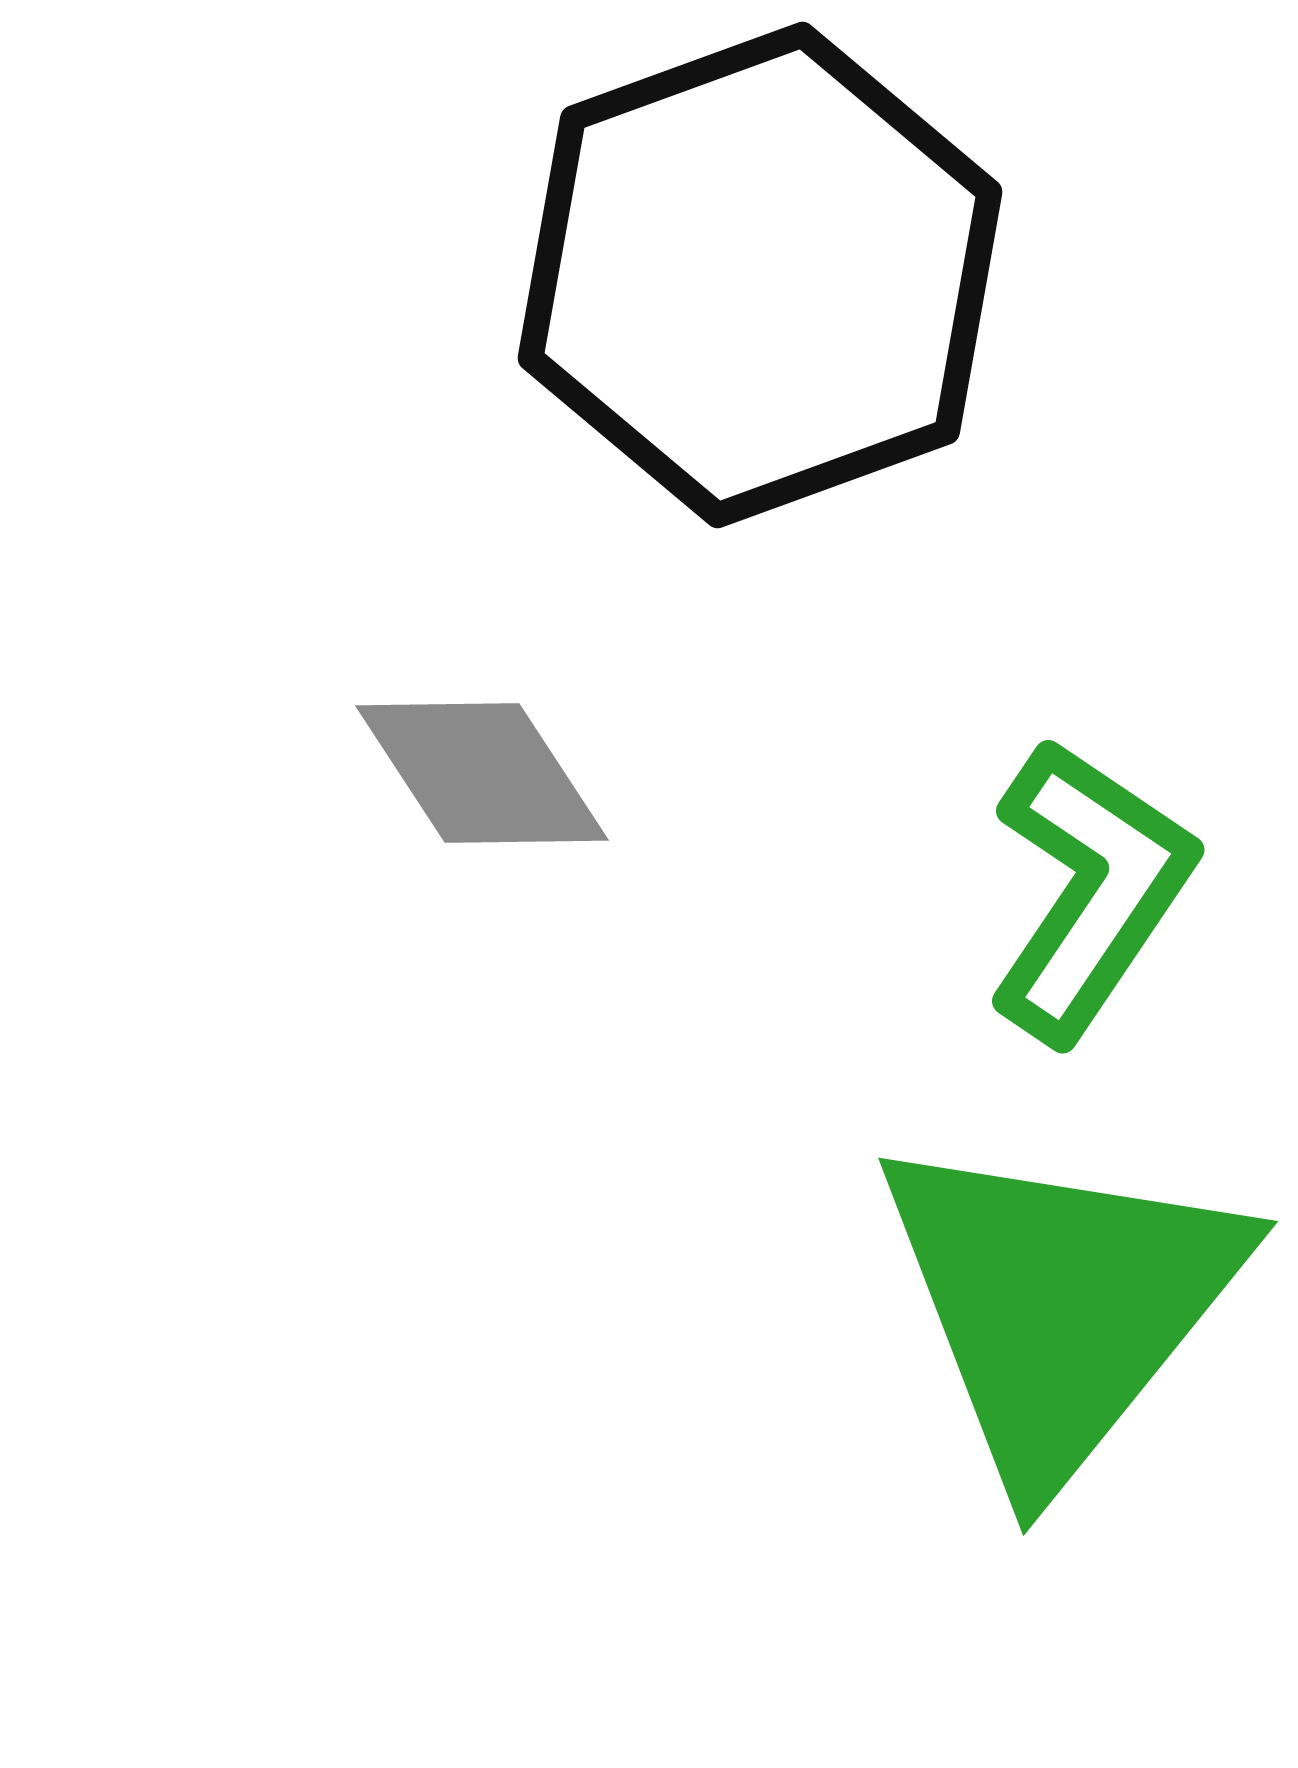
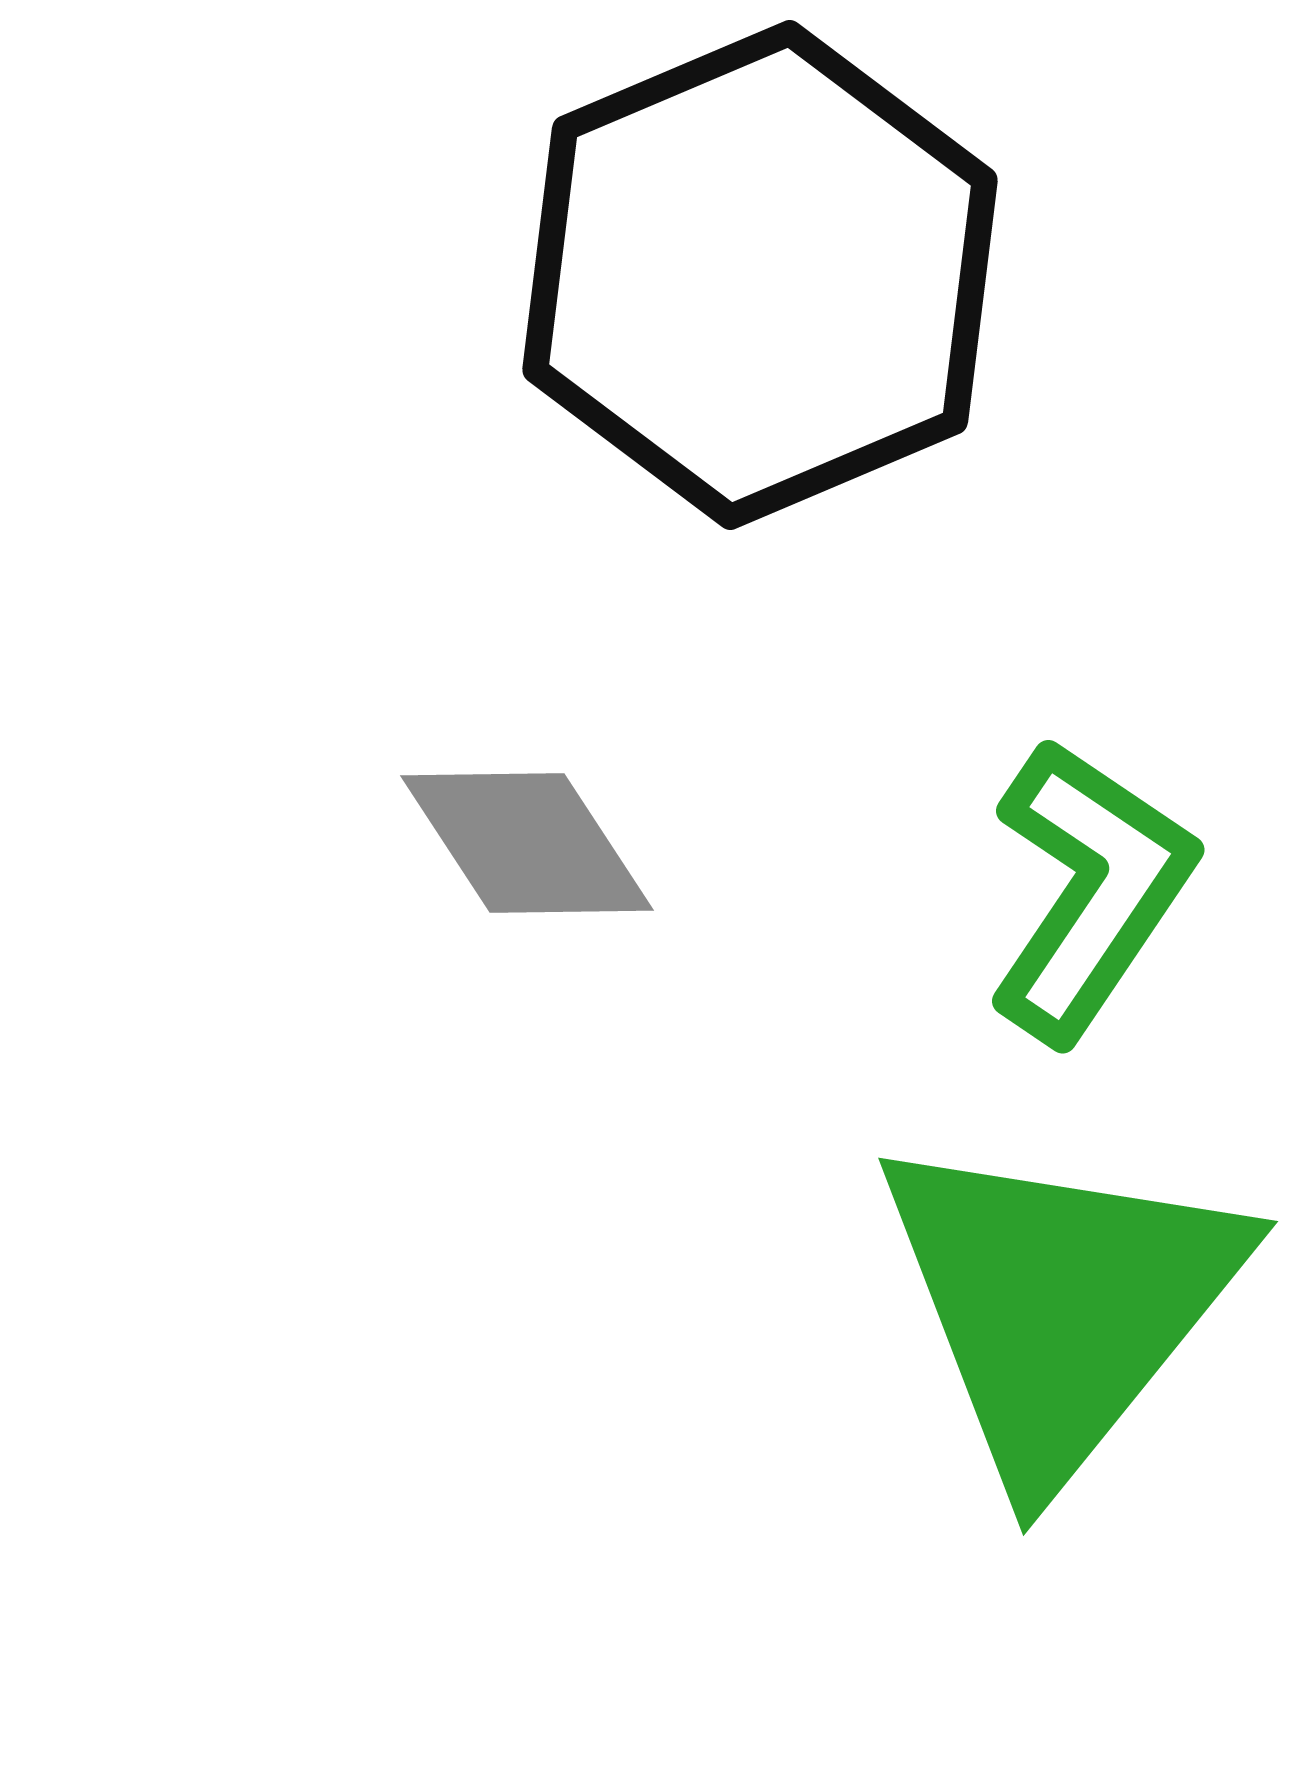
black hexagon: rotated 3 degrees counterclockwise
gray diamond: moved 45 px right, 70 px down
